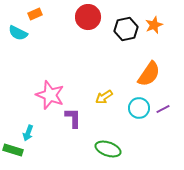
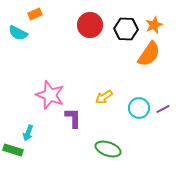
red circle: moved 2 px right, 8 px down
black hexagon: rotated 15 degrees clockwise
orange semicircle: moved 20 px up
